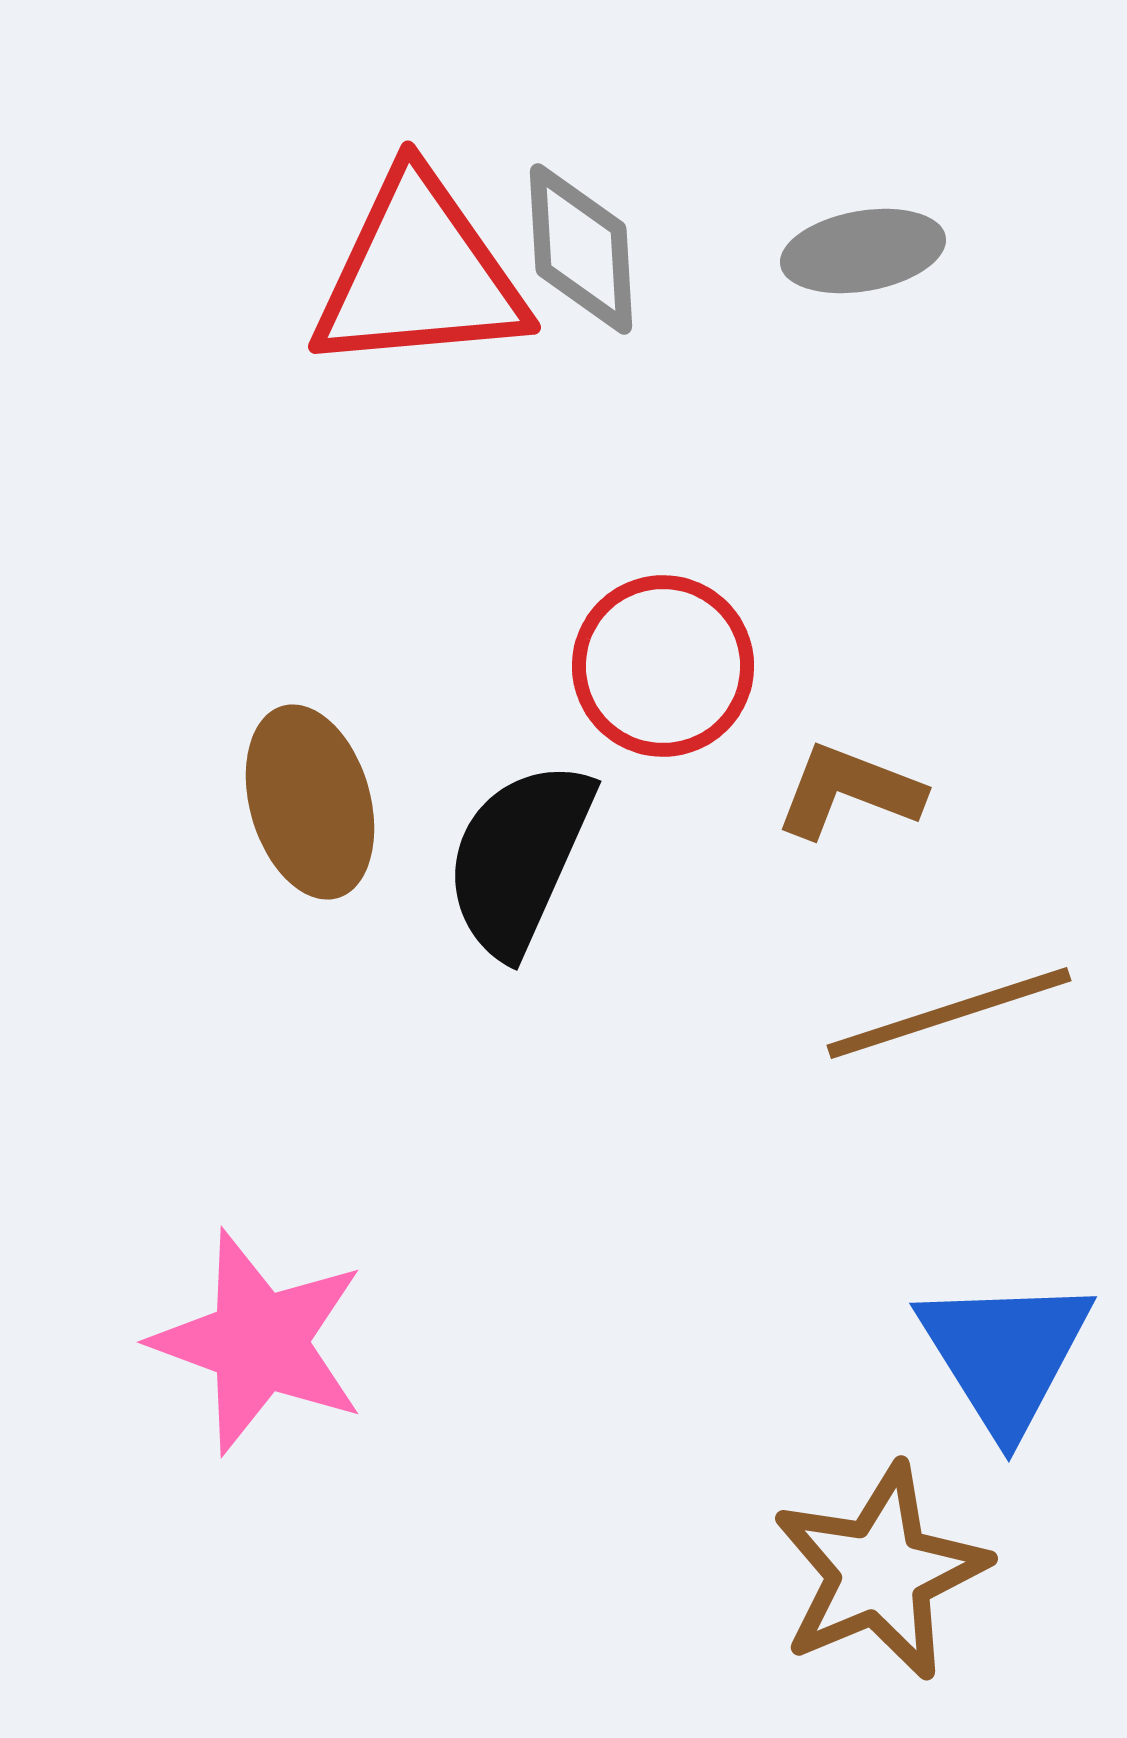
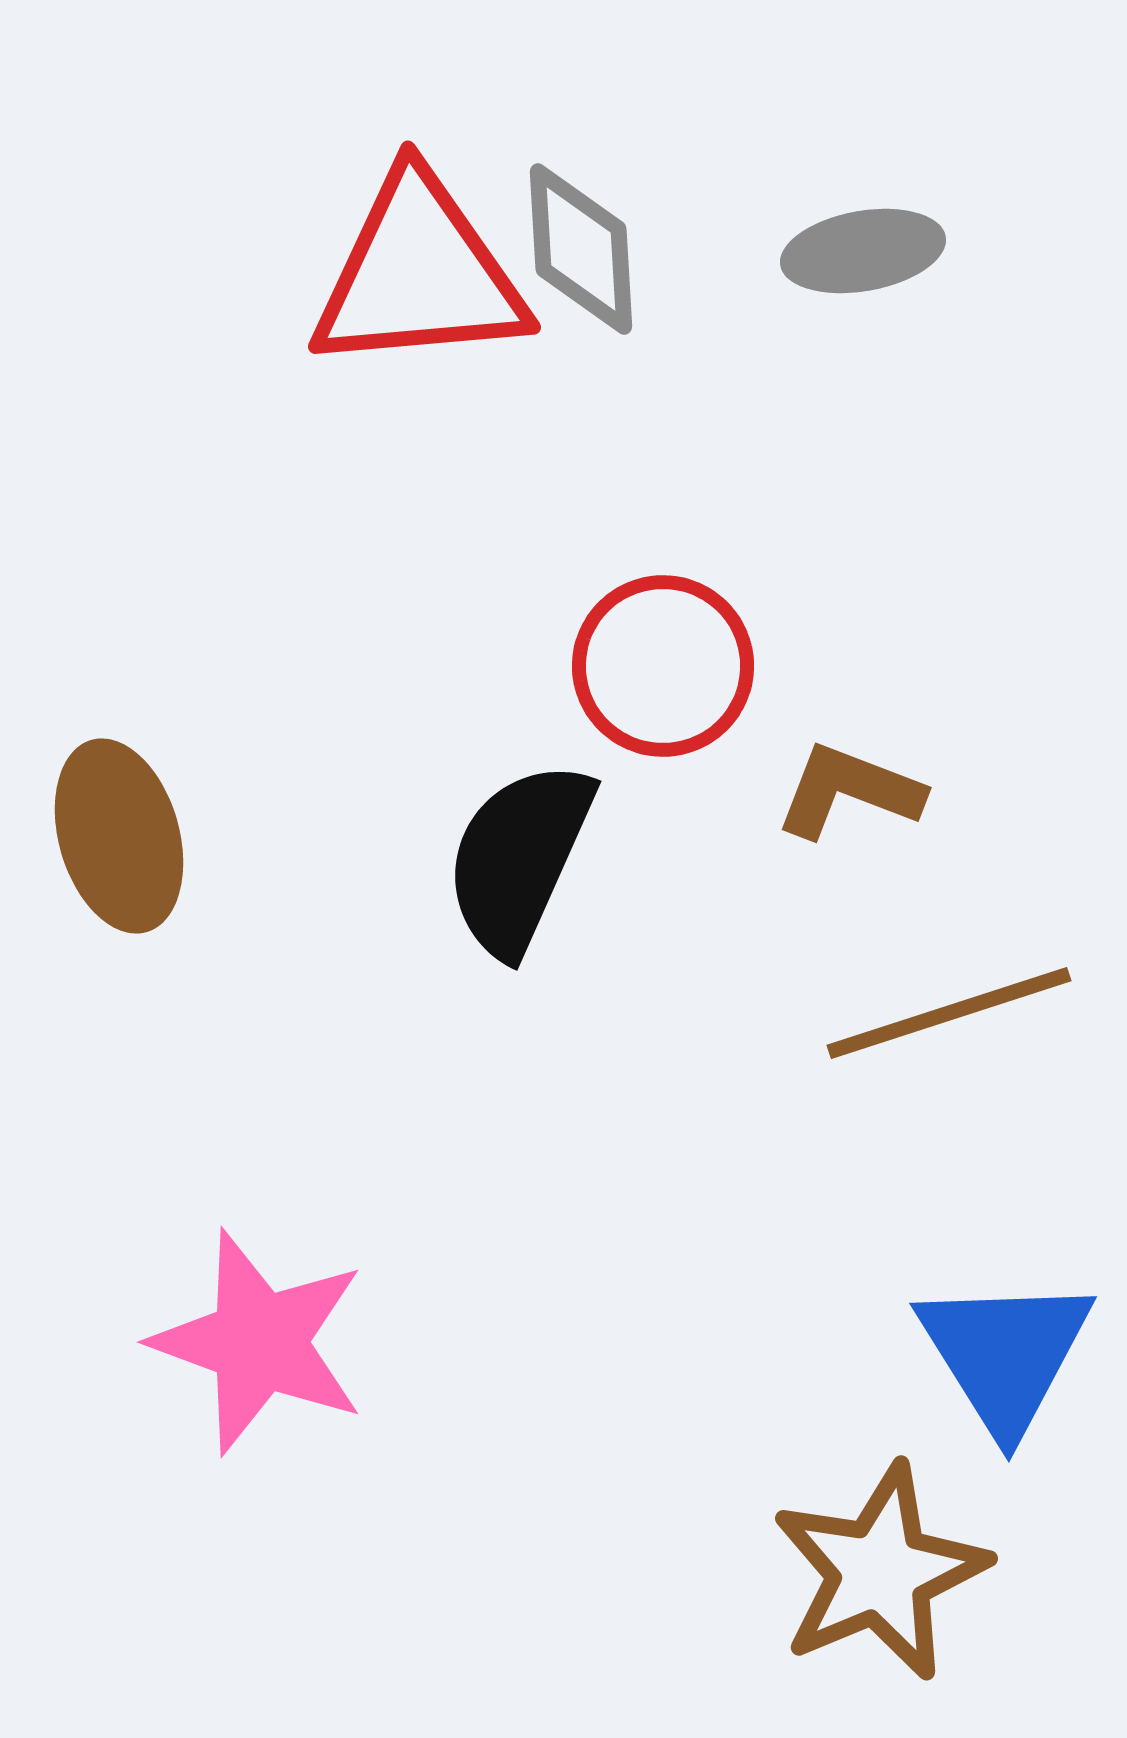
brown ellipse: moved 191 px left, 34 px down
